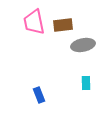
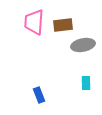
pink trapezoid: rotated 16 degrees clockwise
